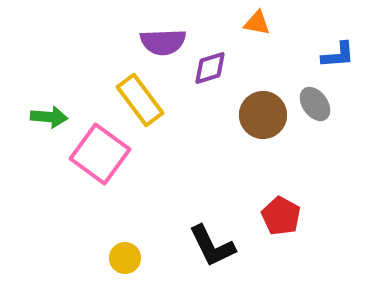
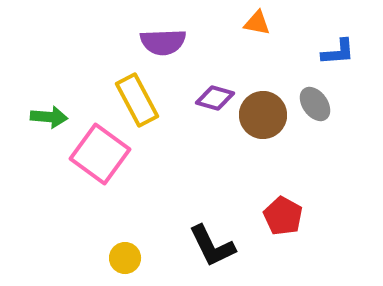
blue L-shape: moved 3 px up
purple diamond: moved 5 px right, 30 px down; rotated 33 degrees clockwise
yellow rectangle: moved 3 px left; rotated 9 degrees clockwise
red pentagon: moved 2 px right
